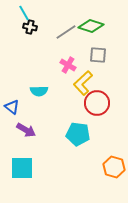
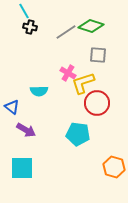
cyan line: moved 2 px up
pink cross: moved 8 px down
yellow L-shape: rotated 25 degrees clockwise
